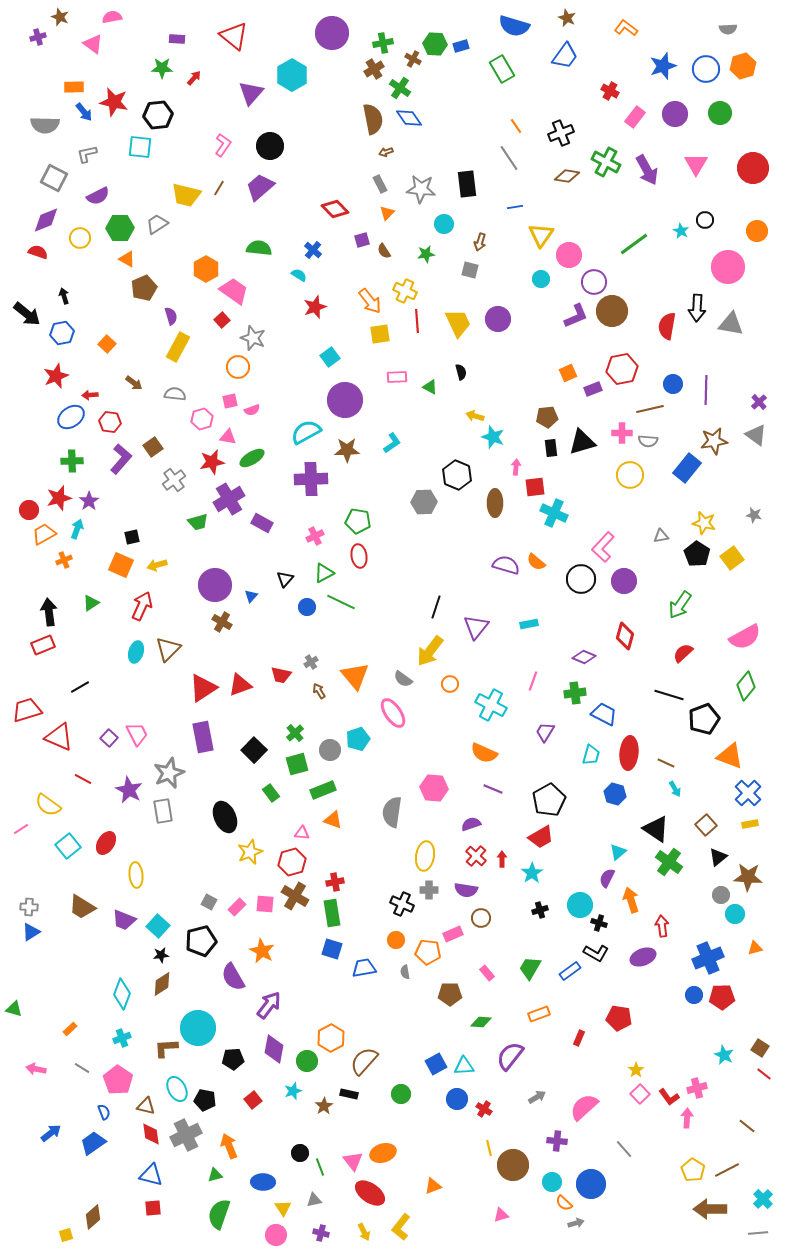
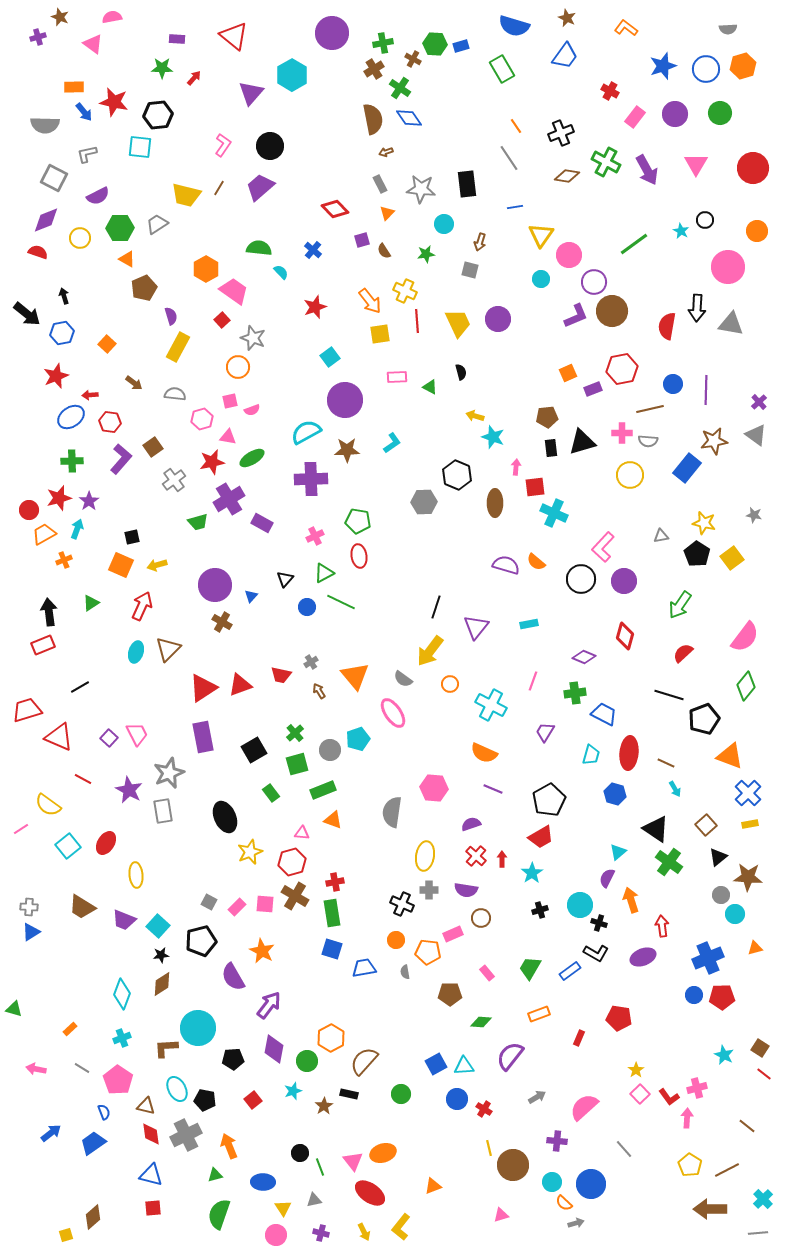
cyan semicircle at (299, 275): moved 18 px left, 3 px up; rotated 14 degrees clockwise
pink semicircle at (745, 637): rotated 24 degrees counterclockwise
black square at (254, 750): rotated 15 degrees clockwise
yellow pentagon at (693, 1170): moved 3 px left, 5 px up
